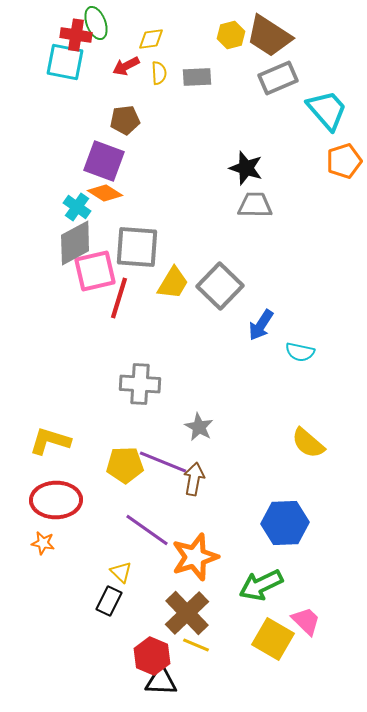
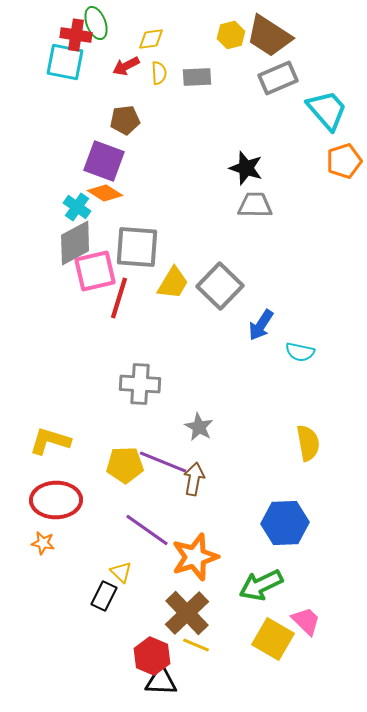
yellow semicircle at (308, 443): rotated 141 degrees counterclockwise
black rectangle at (109, 601): moved 5 px left, 5 px up
